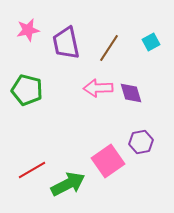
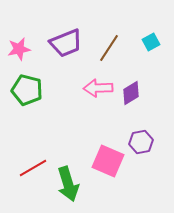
pink star: moved 9 px left, 19 px down
purple trapezoid: rotated 100 degrees counterclockwise
purple diamond: rotated 75 degrees clockwise
pink square: rotated 32 degrees counterclockwise
red line: moved 1 px right, 2 px up
green arrow: rotated 100 degrees clockwise
